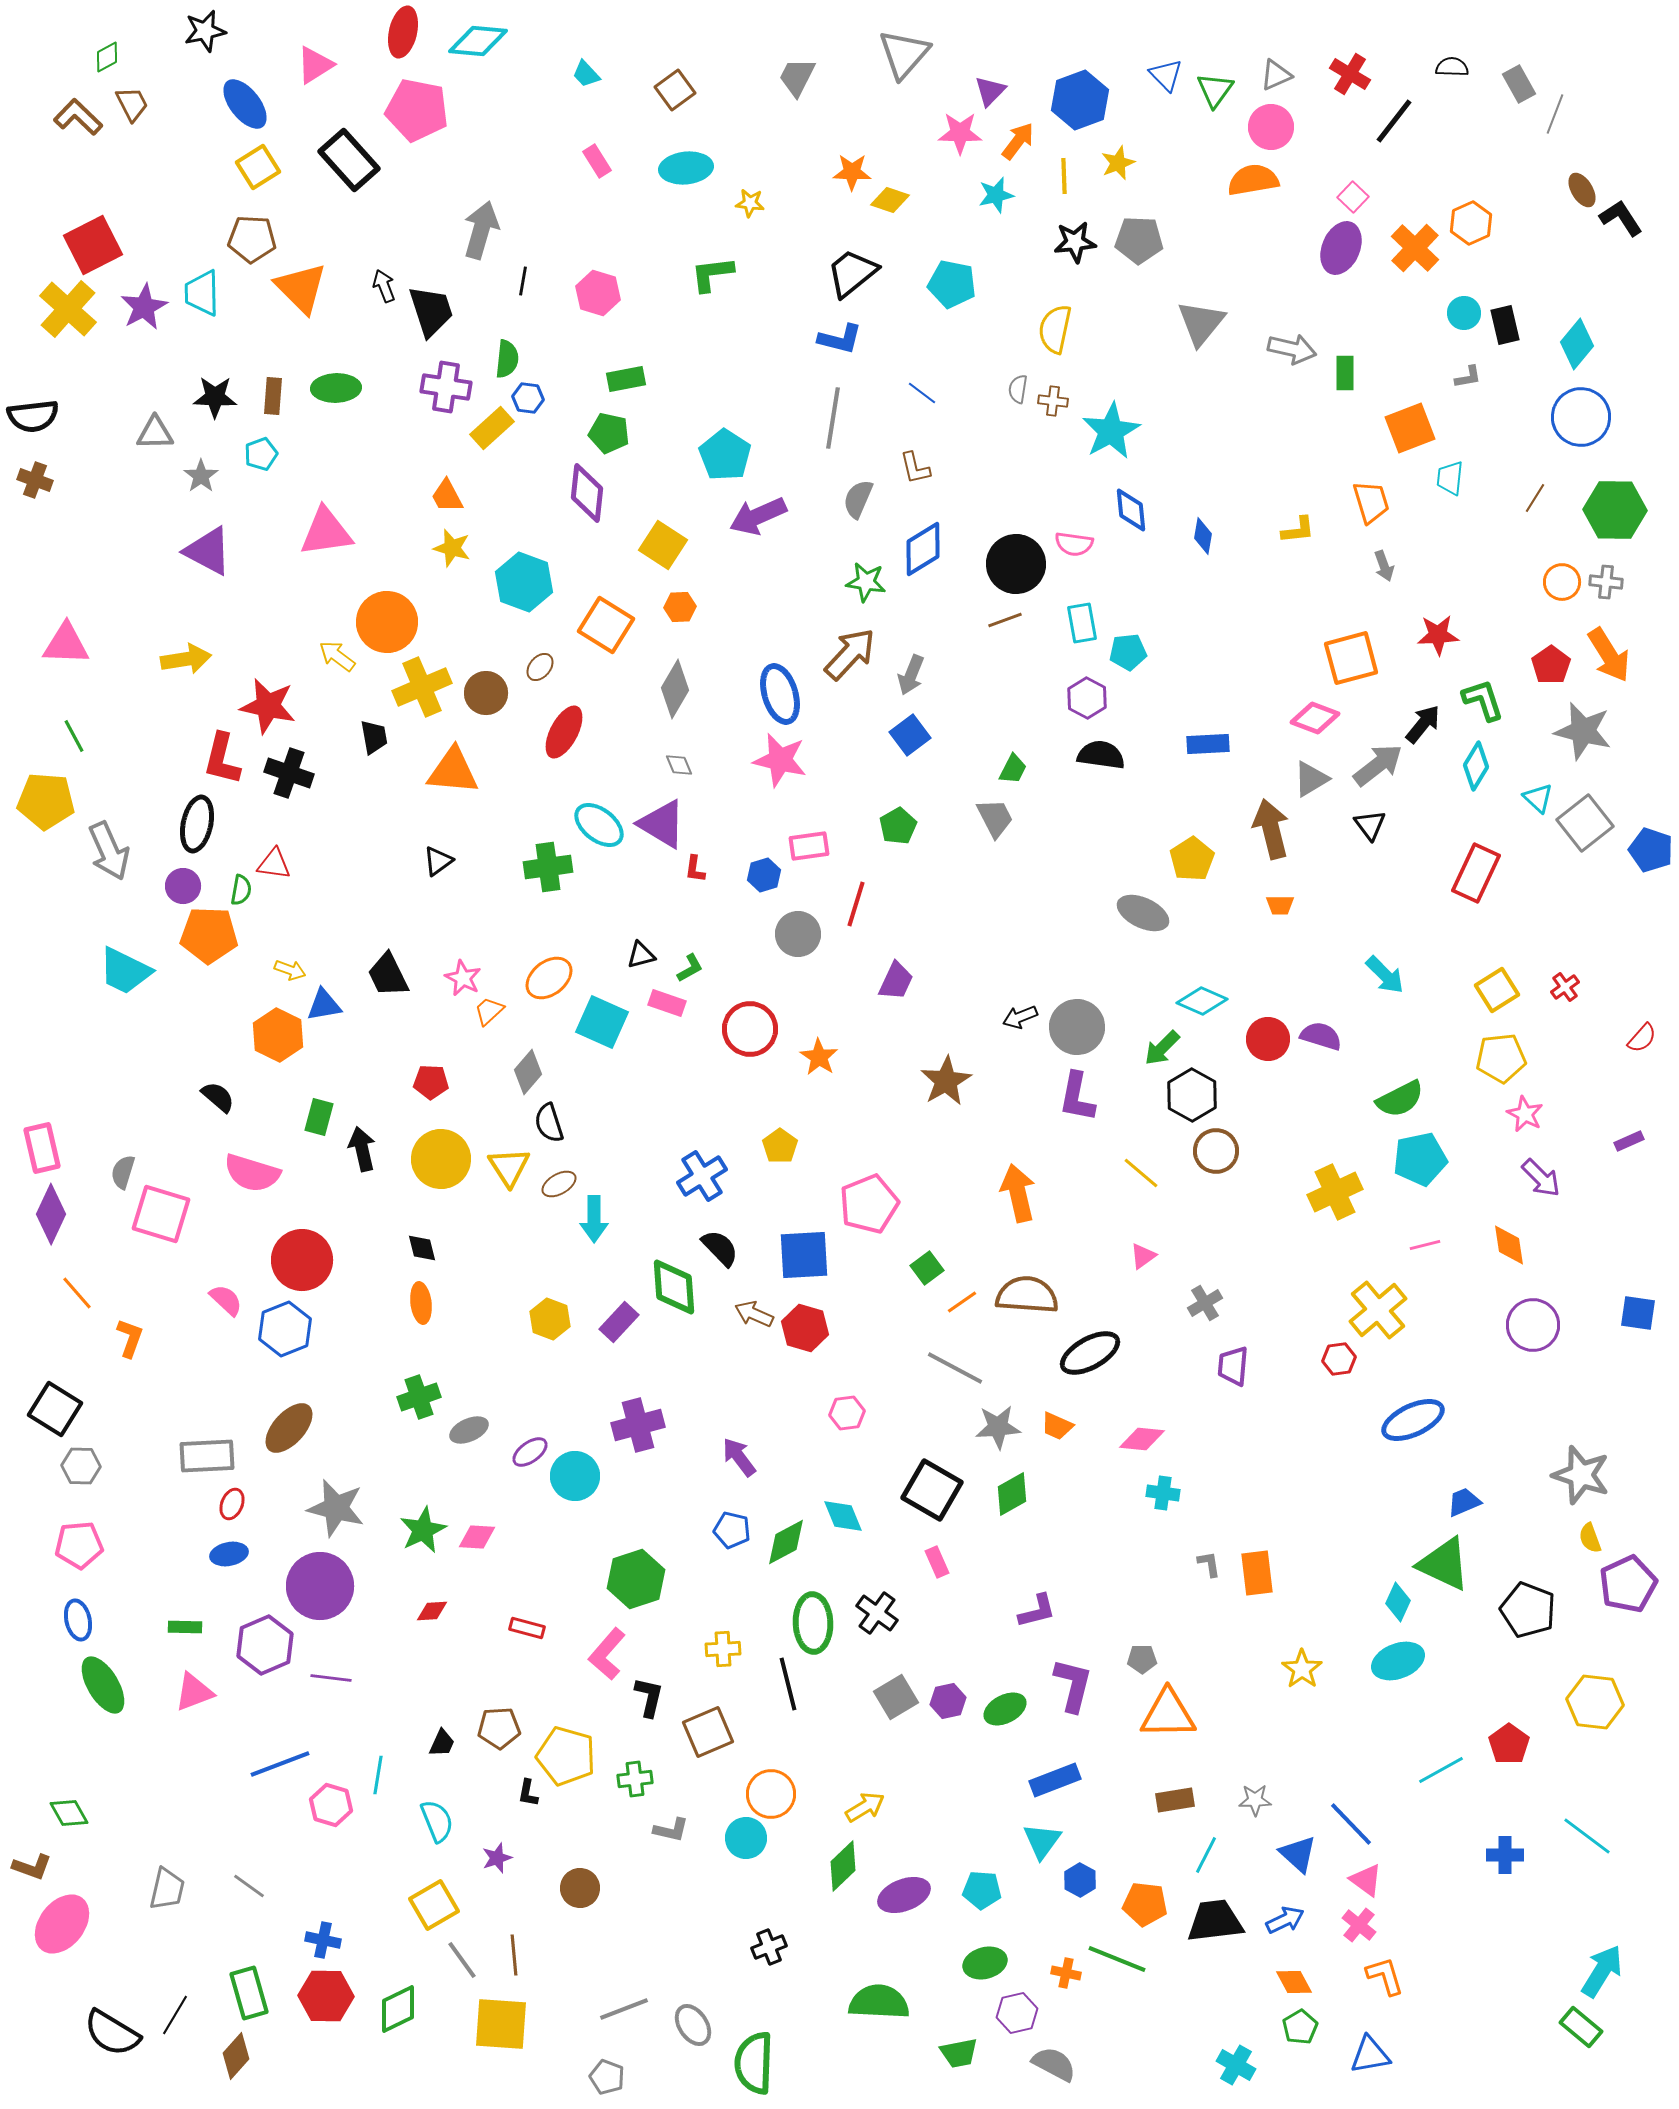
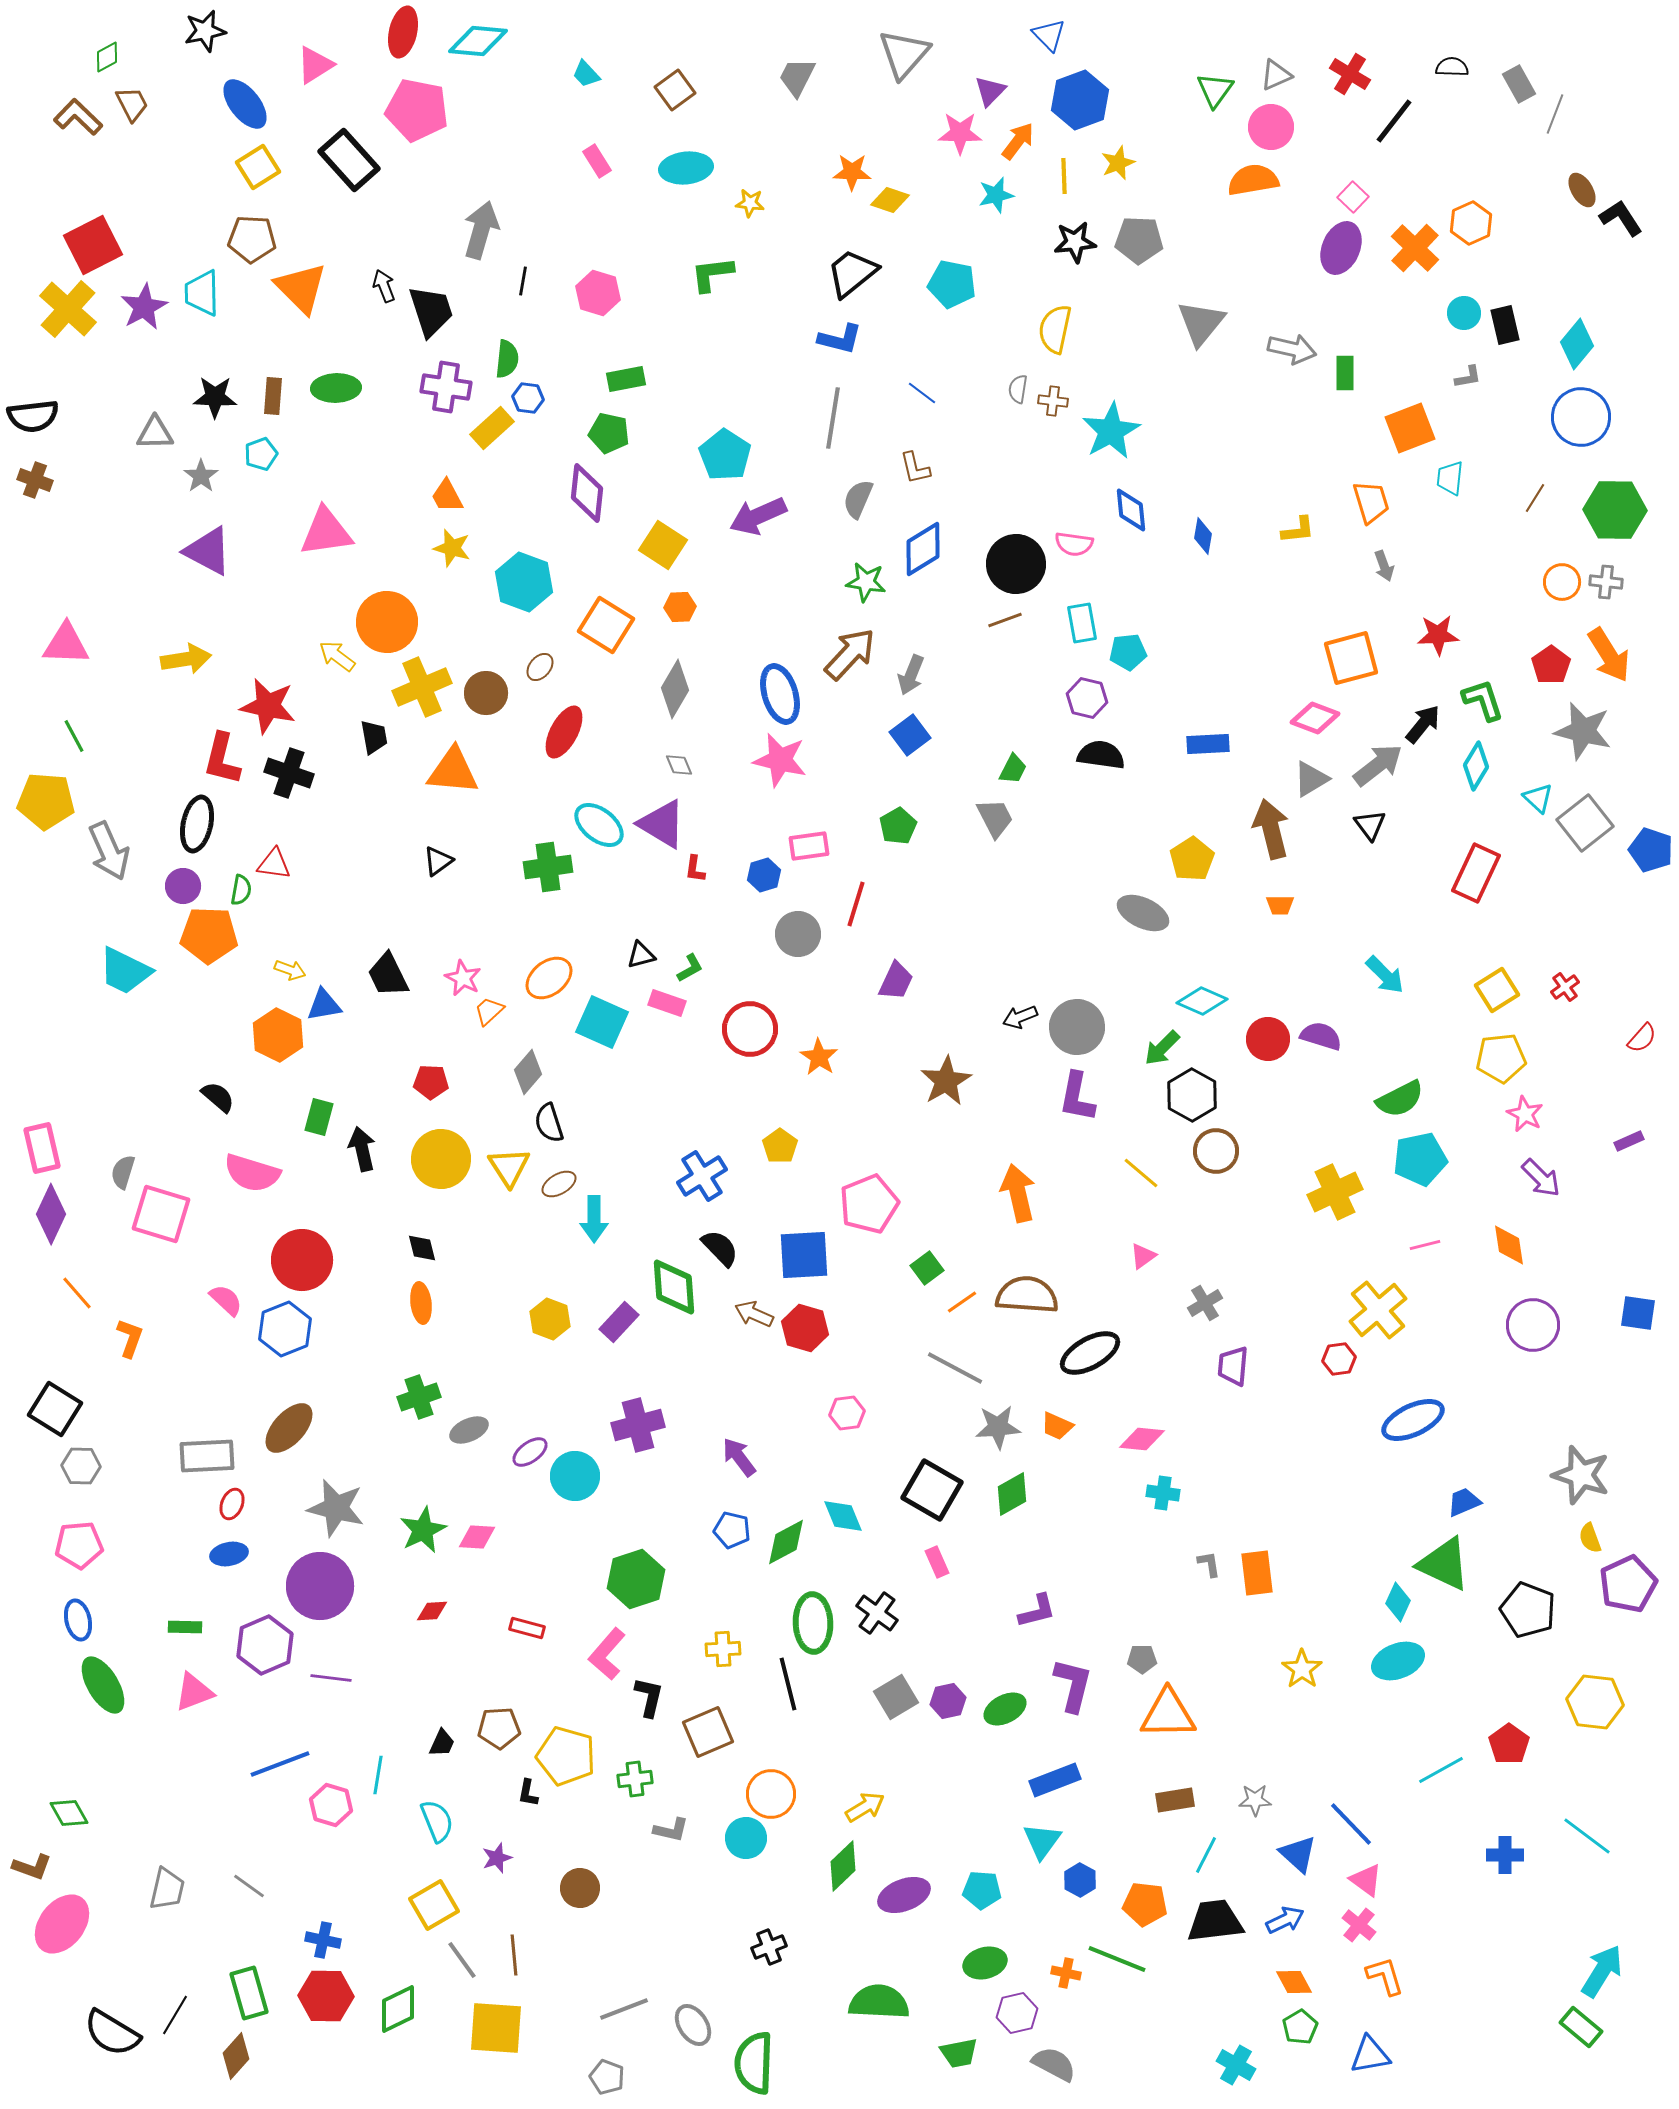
blue triangle at (1166, 75): moved 117 px left, 40 px up
purple hexagon at (1087, 698): rotated 15 degrees counterclockwise
yellow square at (501, 2024): moved 5 px left, 4 px down
